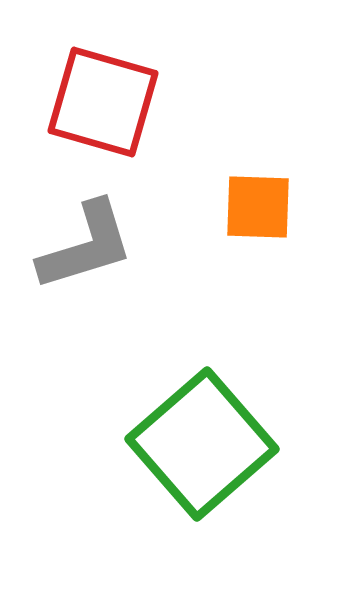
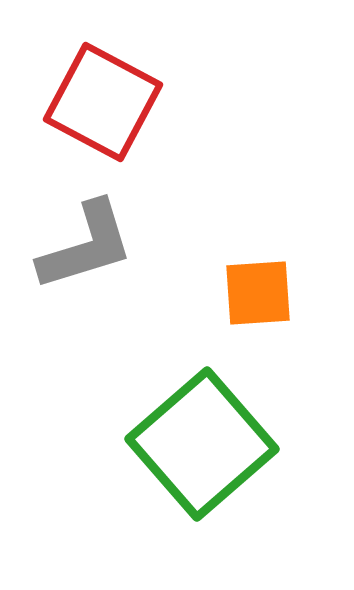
red square: rotated 12 degrees clockwise
orange square: moved 86 px down; rotated 6 degrees counterclockwise
